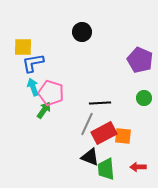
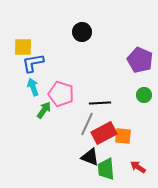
pink pentagon: moved 10 px right, 1 px down
green circle: moved 3 px up
red arrow: rotated 35 degrees clockwise
